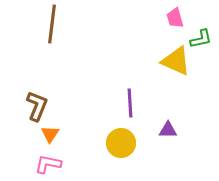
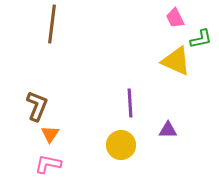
pink trapezoid: rotated 10 degrees counterclockwise
yellow circle: moved 2 px down
